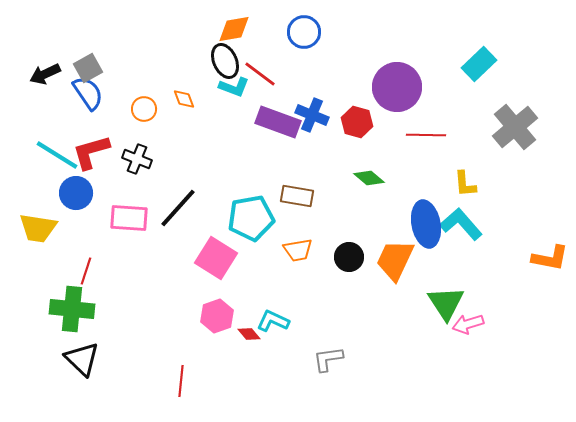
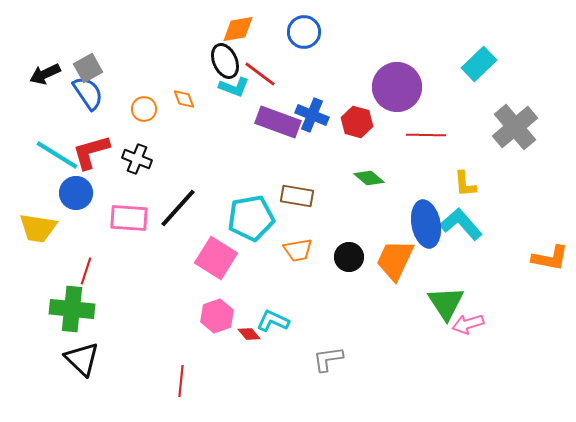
orange diamond at (234, 29): moved 4 px right
